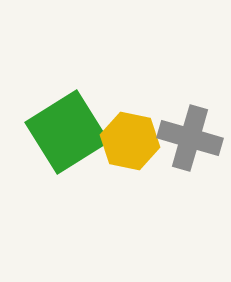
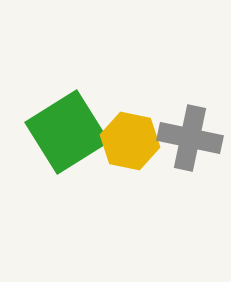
gray cross: rotated 4 degrees counterclockwise
